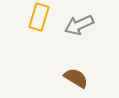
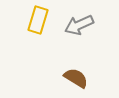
yellow rectangle: moved 1 px left, 3 px down
